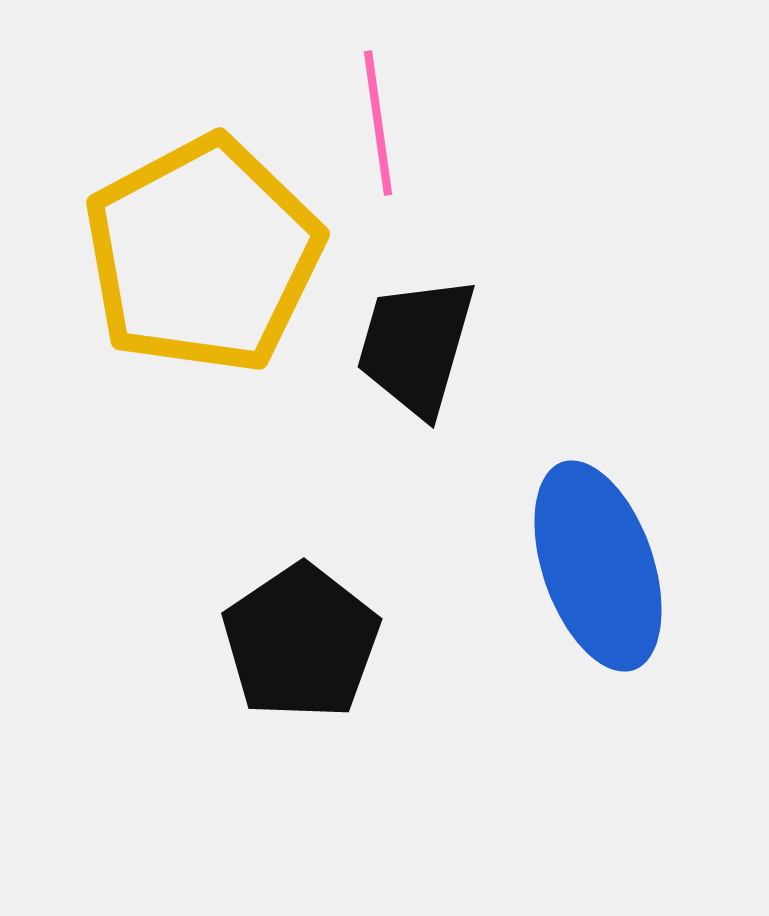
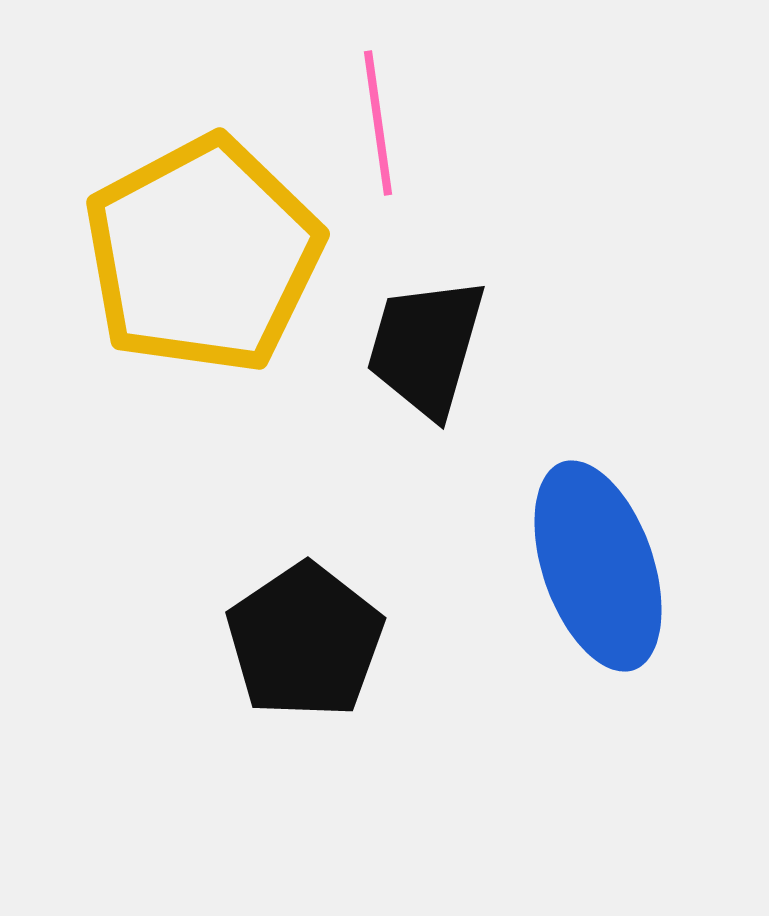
black trapezoid: moved 10 px right, 1 px down
black pentagon: moved 4 px right, 1 px up
